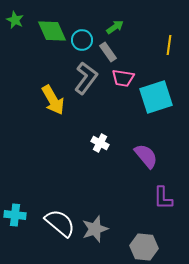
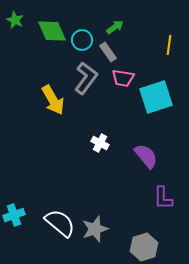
cyan cross: moved 1 px left; rotated 25 degrees counterclockwise
gray hexagon: rotated 24 degrees counterclockwise
